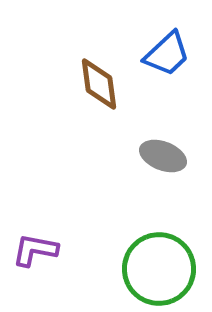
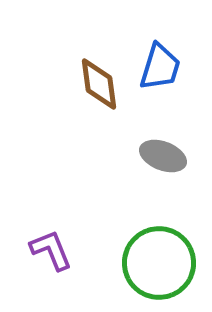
blue trapezoid: moved 7 px left, 13 px down; rotated 30 degrees counterclockwise
purple L-shape: moved 16 px right; rotated 57 degrees clockwise
green circle: moved 6 px up
